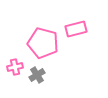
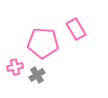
pink rectangle: rotated 75 degrees clockwise
pink pentagon: rotated 12 degrees counterclockwise
